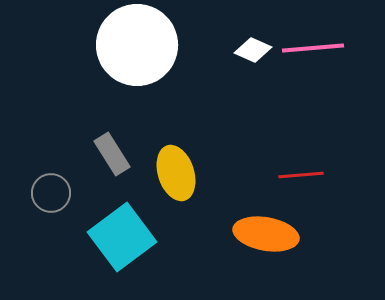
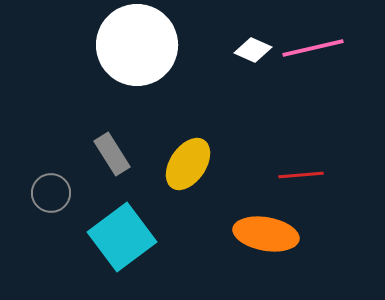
pink line: rotated 8 degrees counterclockwise
yellow ellipse: moved 12 px right, 9 px up; rotated 52 degrees clockwise
